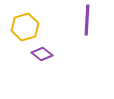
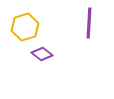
purple line: moved 2 px right, 3 px down
